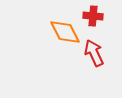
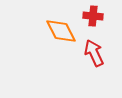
orange diamond: moved 4 px left, 1 px up
